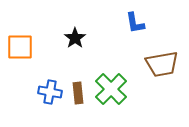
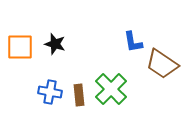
blue L-shape: moved 2 px left, 19 px down
black star: moved 20 px left, 6 px down; rotated 20 degrees counterclockwise
brown trapezoid: rotated 44 degrees clockwise
brown rectangle: moved 1 px right, 2 px down
